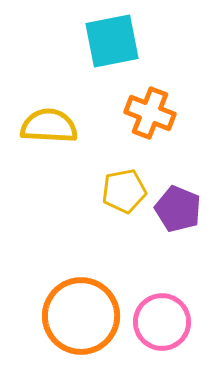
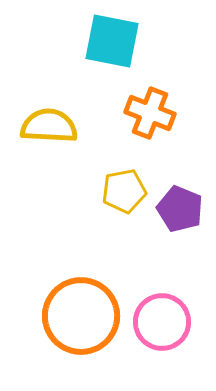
cyan square: rotated 22 degrees clockwise
purple pentagon: moved 2 px right
